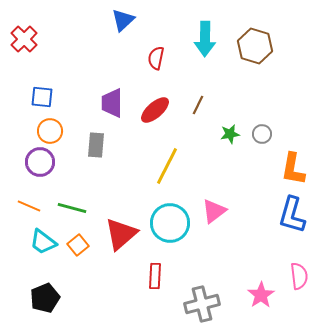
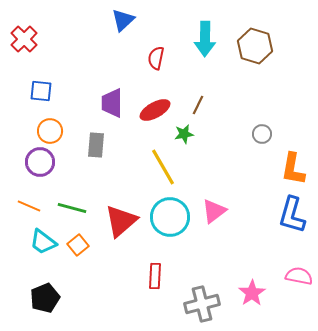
blue square: moved 1 px left, 6 px up
red ellipse: rotated 12 degrees clockwise
green star: moved 46 px left
yellow line: moved 4 px left, 1 px down; rotated 57 degrees counterclockwise
cyan circle: moved 6 px up
red triangle: moved 13 px up
pink semicircle: rotated 72 degrees counterclockwise
pink star: moved 9 px left, 2 px up
